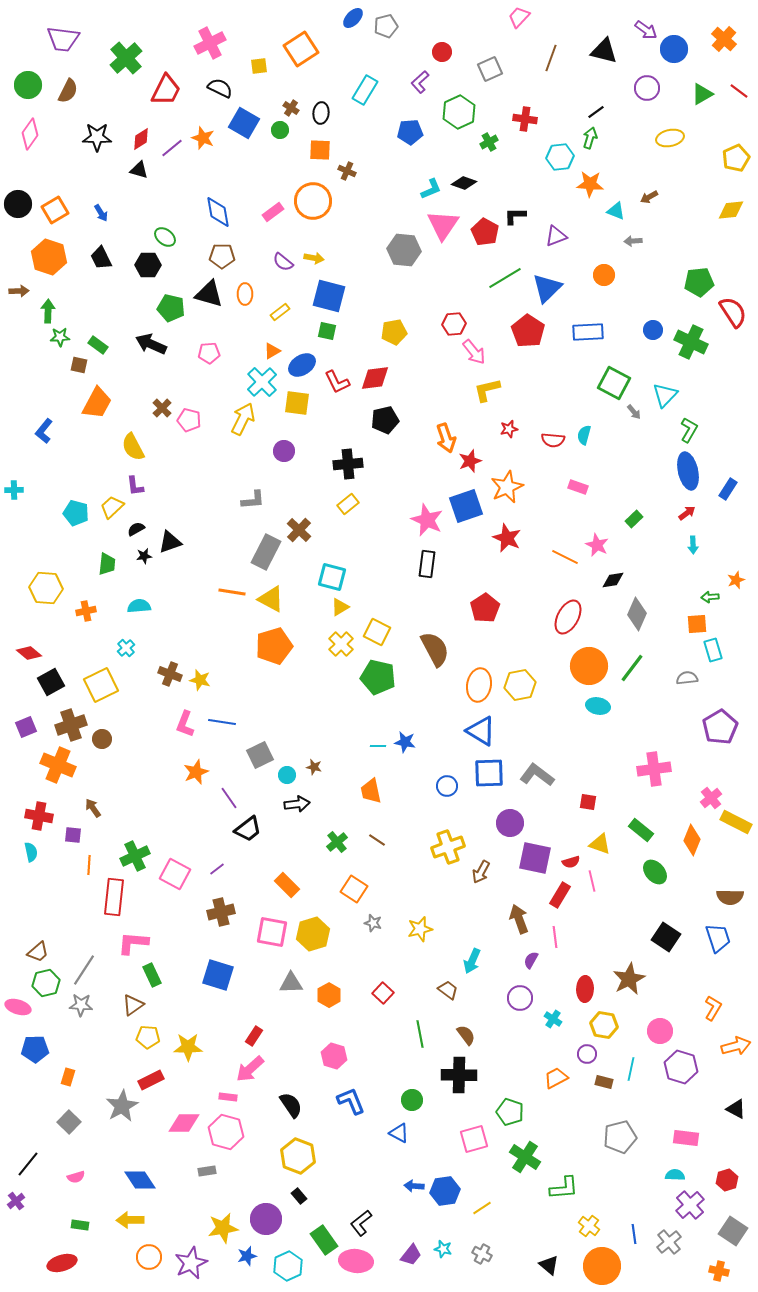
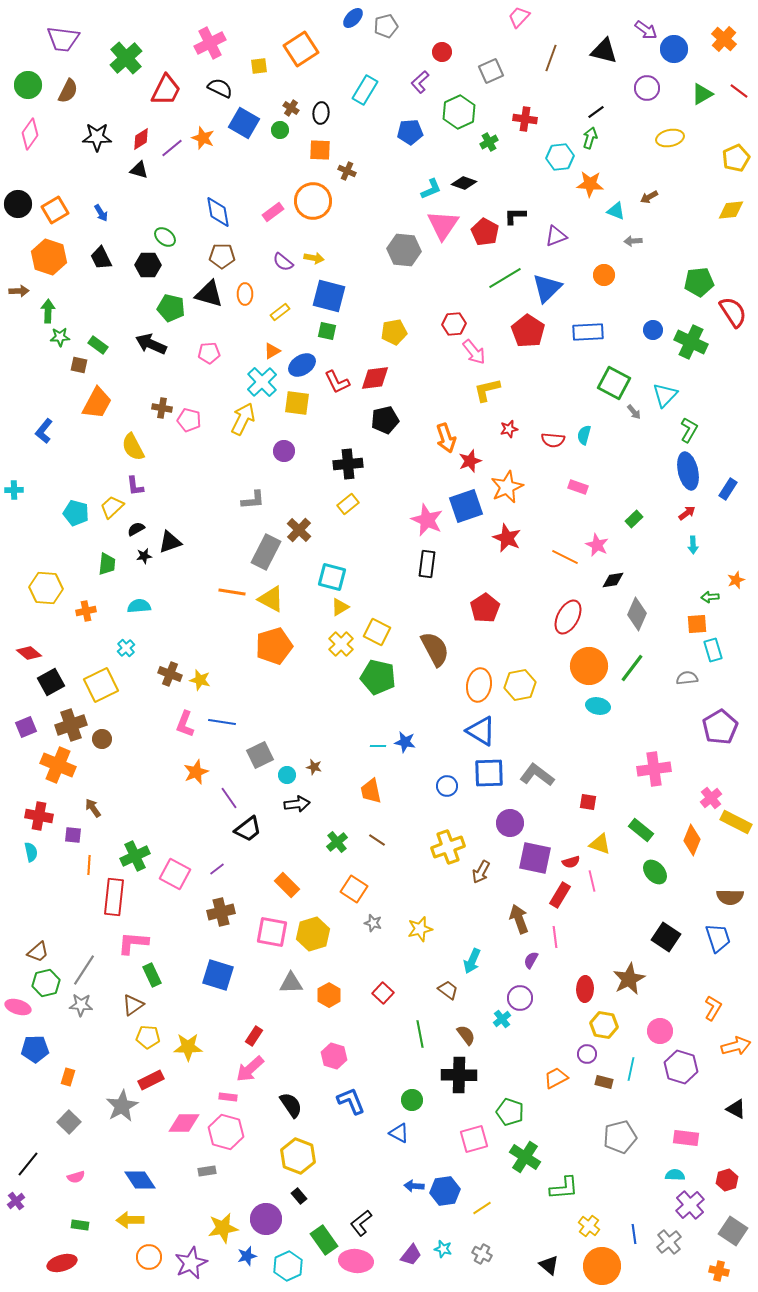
gray square at (490, 69): moved 1 px right, 2 px down
brown cross at (162, 408): rotated 36 degrees counterclockwise
cyan cross at (553, 1019): moved 51 px left; rotated 18 degrees clockwise
